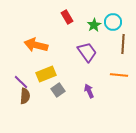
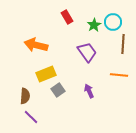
purple line: moved 10 px right, 35 px down
